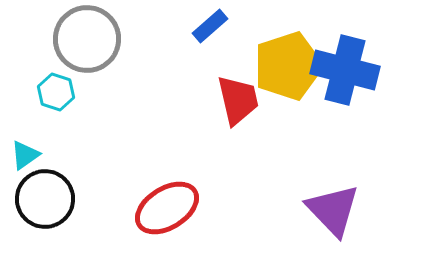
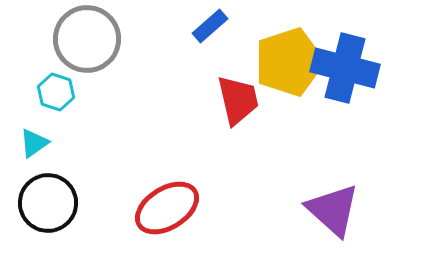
yellow pentagon: moved 1 px right, 4 px up
blue cross: moved 2 px up
cyan triangle: moved 9 px right, 12 px up
black circle: moved 3 px right, 4 px down
purple triangle: rotated 4 degrees counterclockwise
